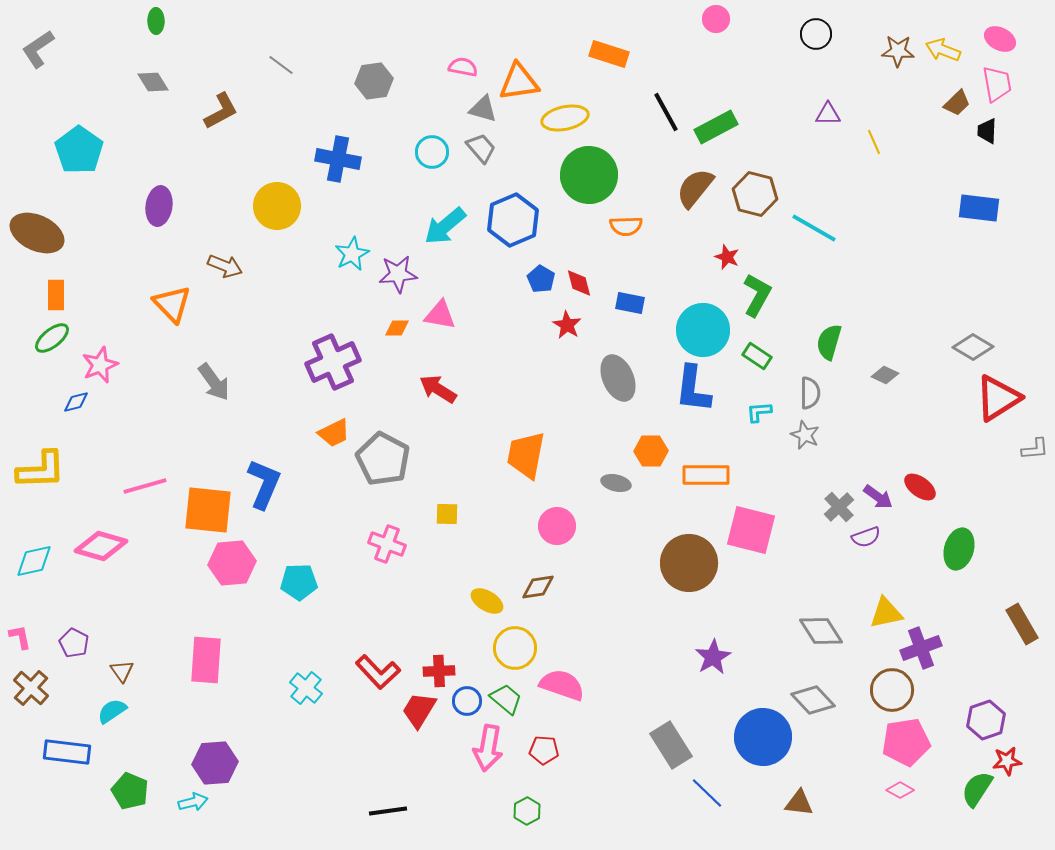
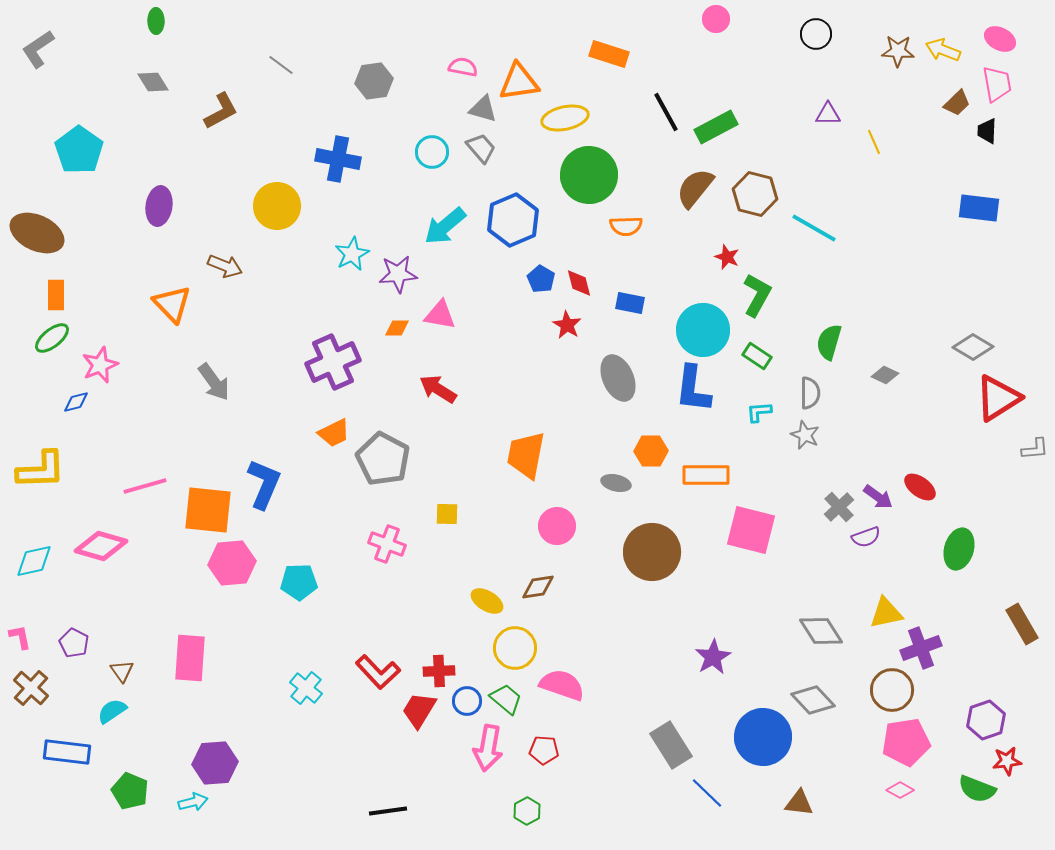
brown circle at (689, 563): moved 37 px left, 11 px up
pink rectangle at (206, 660): moved 16 px left, 2 px up
green semicircle at (977, 789): rotated 102 degrees counterclockwise
